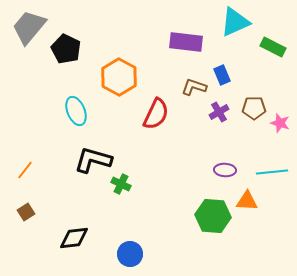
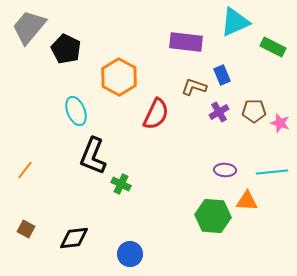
brown pentagon: moved 3 px down
black L-shape: moved 4 px up; rotated 84 degrees counterclockwise
brown square: moved 17 px down; rotated 30 degrees counterclockwise
